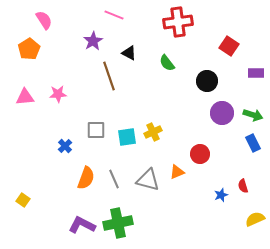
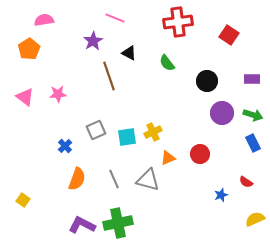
pink line: moved 1 px right, 3 px down
pink semicircle: rotated 66 degrees counterclockwise
red square: moved 11 px up
purple rectangle: moved 4 px left, 6 px down
pink triangle: rotated 42 degrees clockwise
gray square: rotated 24 degrees counterclockwise
orange triangle: moved 9 px left, 14 px up
orange semicircle: moved 9 px left, 1 px down
red semicircle: moved 3 px right, 4 px up; rotated 40 degrees counterclockwise
